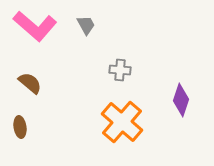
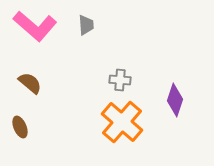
gray trapezoid: rotated 25 degrees clockwise
gray cross: moved 10 px down
purple diamond: moved 6 px left
brown ellipse: rotated 15 degrees counterclockwise
